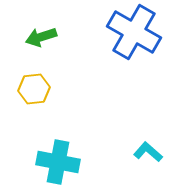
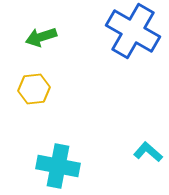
blue cross: moved 1 px left, 1 px up
cyan cross: moved 4 px down
